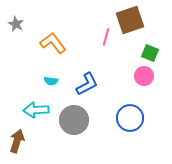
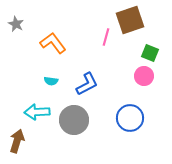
cyan arrow: moved 1 px right, 2 px down
